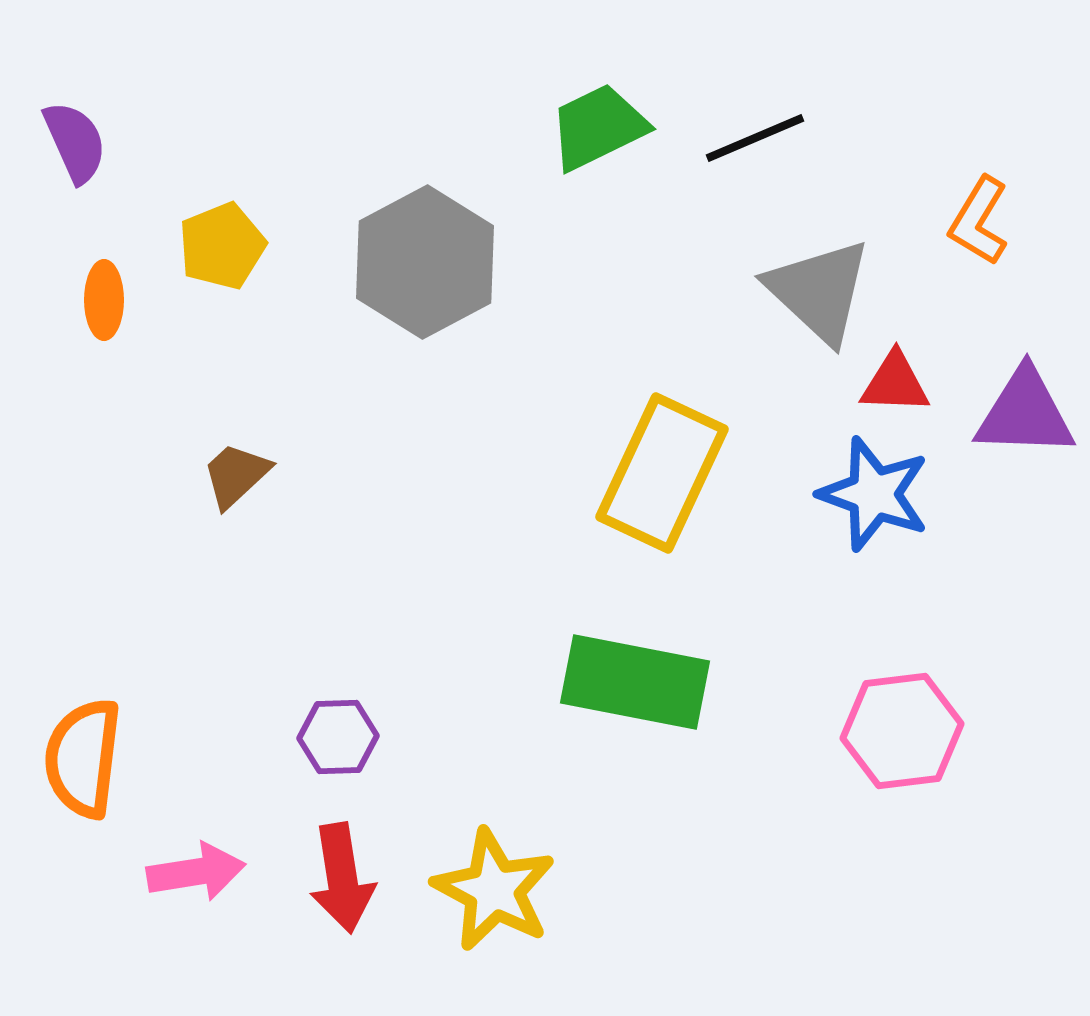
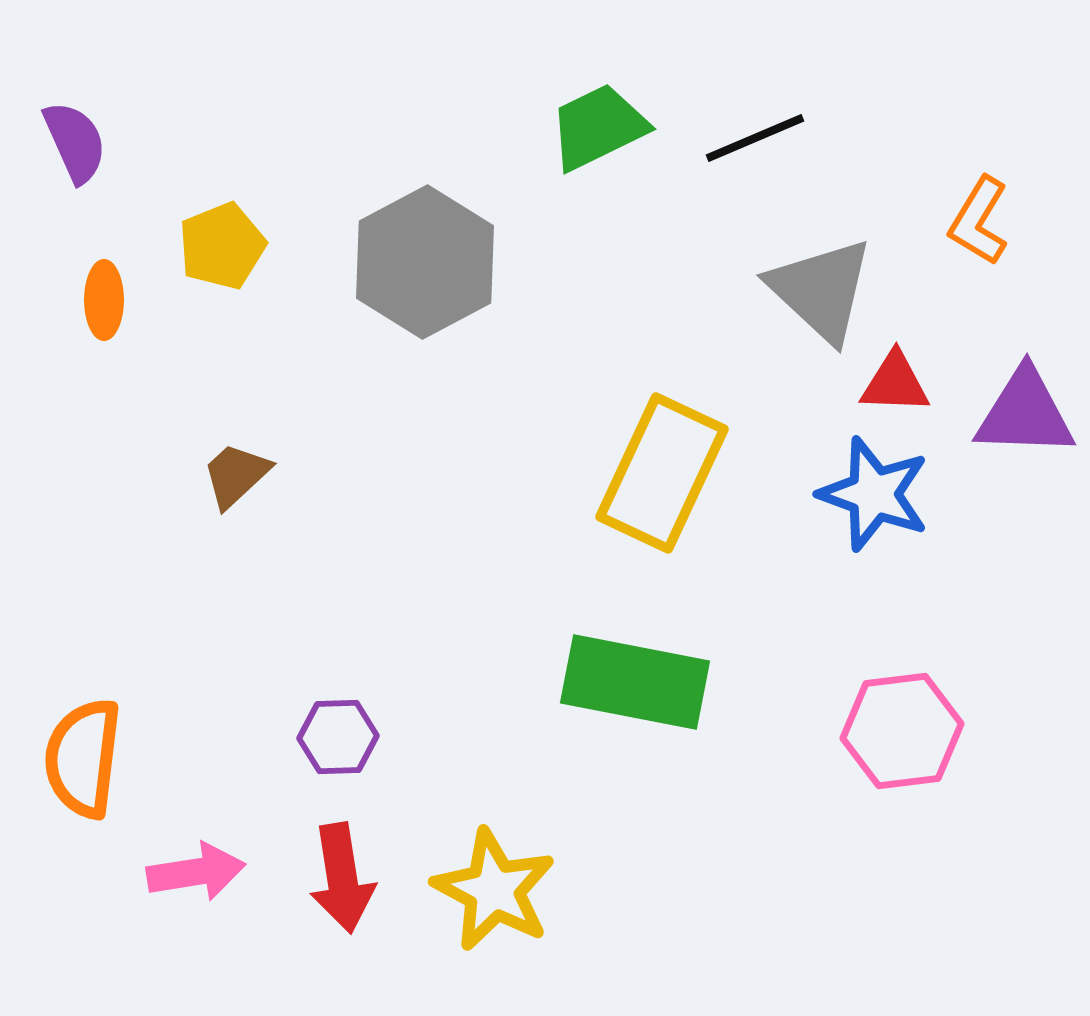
gray triangle: moved 2 px right, 1 px up
